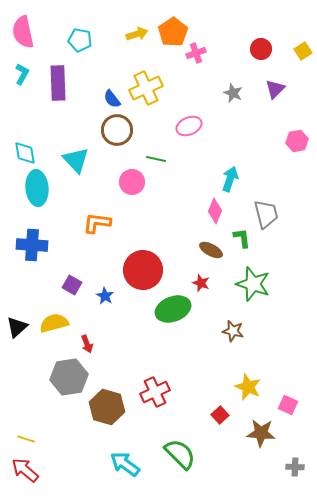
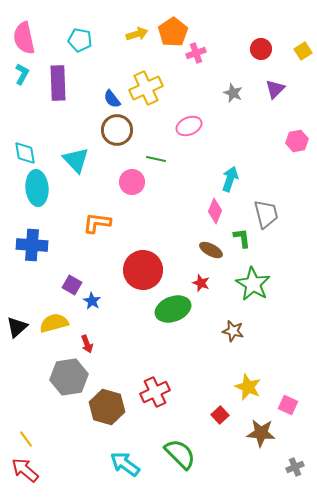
pink semicircle at (23, 32): moved 1 px right, 6 px down
green star at (253, 284): rotated 12 degrees clockwise
blue star at (105, 296): moved 13 px left, 5 px down
yellow line at (26, 439): rotated 36 degrees clockwise
gray cross at (295, 467): rotated 24 degrees counterclockwise
